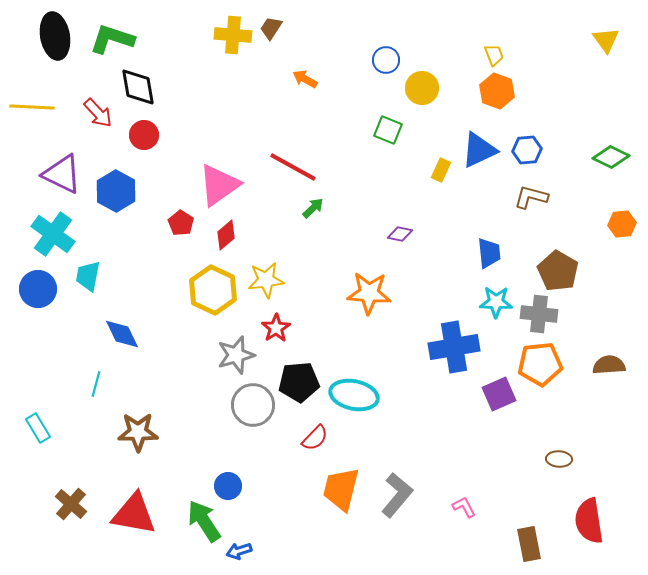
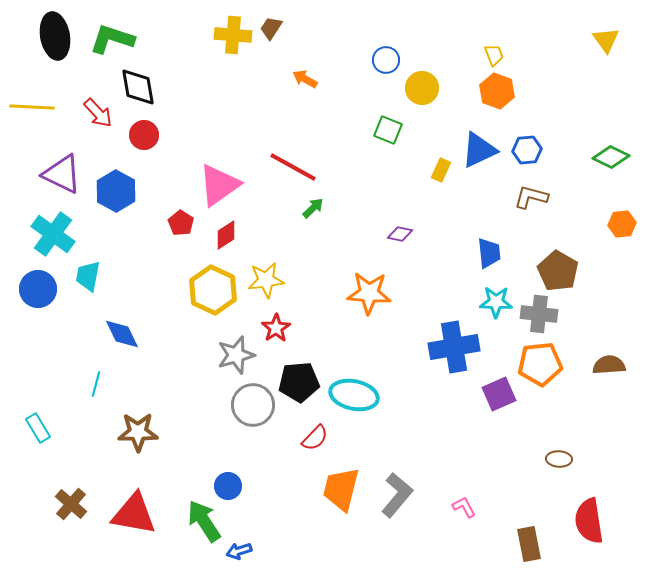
red diamond at (226, 235): rotated 8 degrees clockwise
